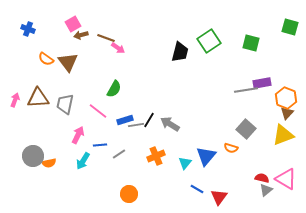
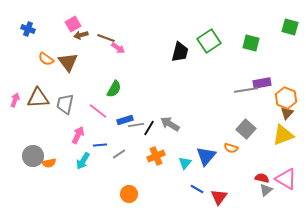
black line at (149, 120): moved 8 px down
